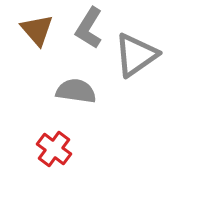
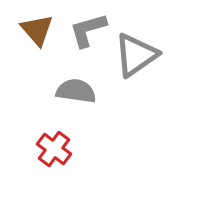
gray L-shape: moved 1 px left, 2 px down; rotated 42 degrees clockwise
